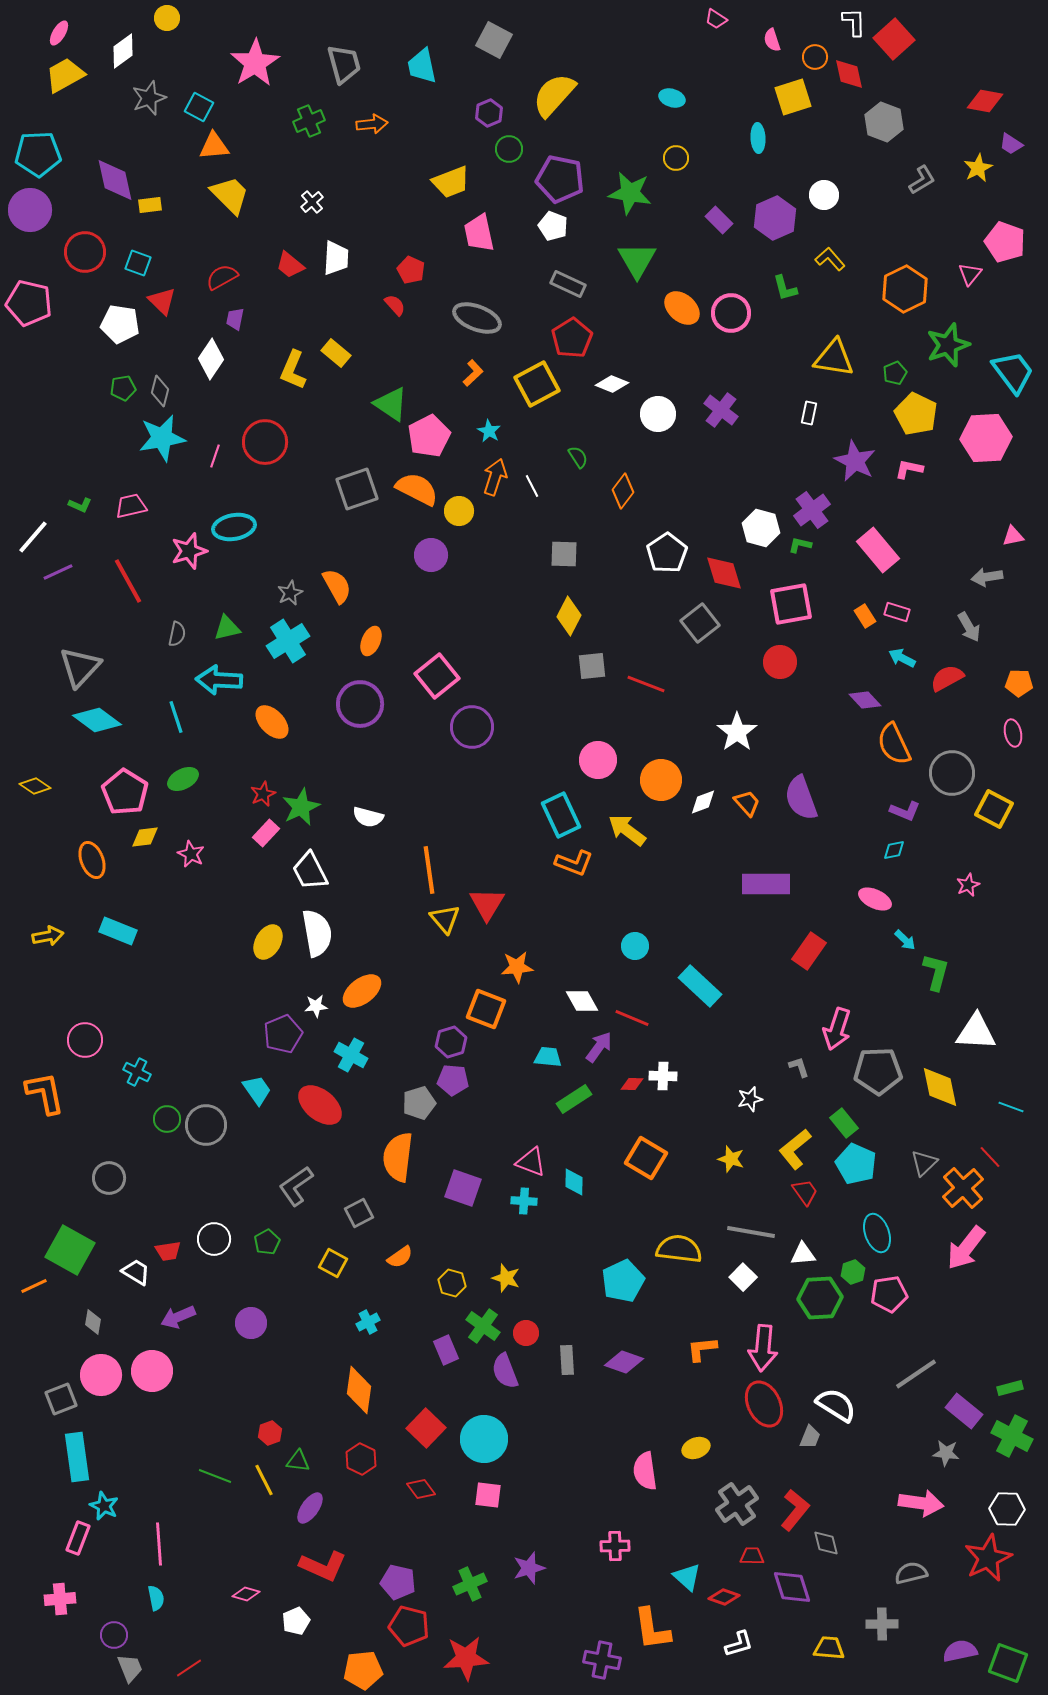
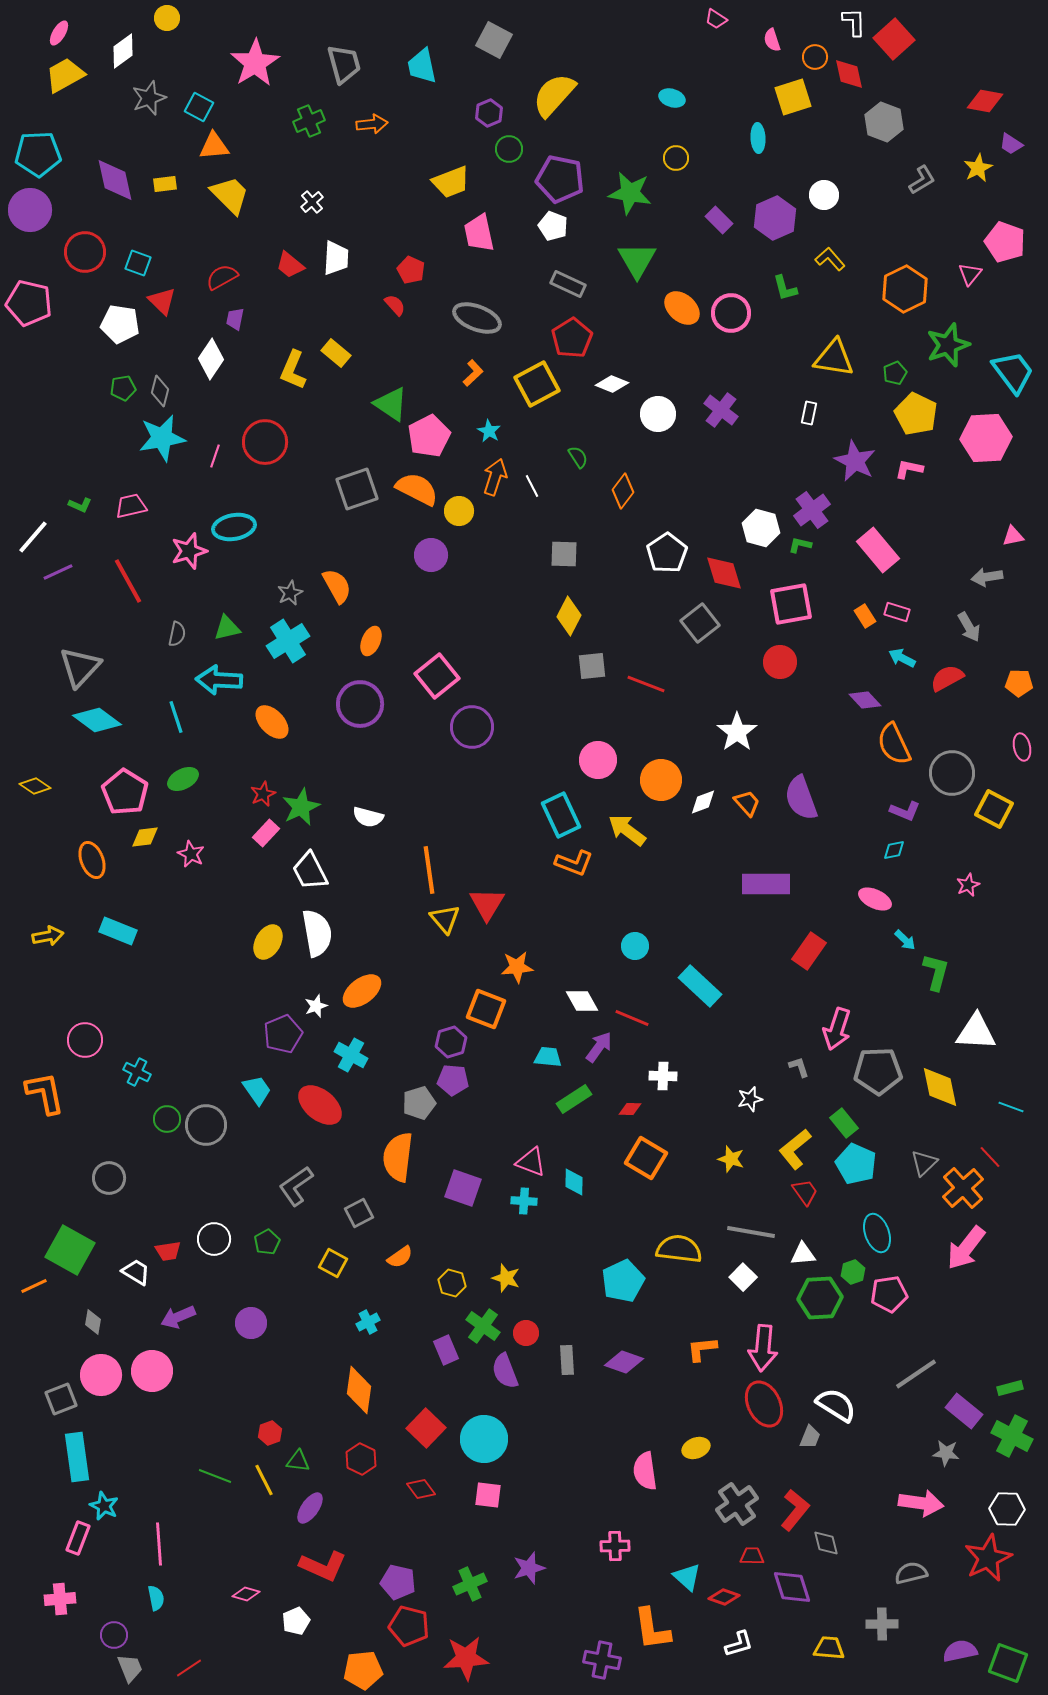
yellow rectangle at (150, 205): moved 15 px right, 21 px up
pink ellipse at (1013, 733): moved 9 px right, 14 px down
white star at (316, 1006): rotated 15 degrees counterclockwise
red diamond at (632, 1084): moved 2 px left, 25 px down
